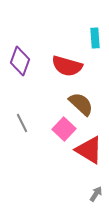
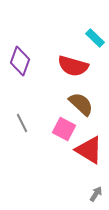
cyan rectangle: rotated 42 degrees counterclockwise
red semicircle: moved 6 px right
pink square: rotated 15 degrees counterclockwise
